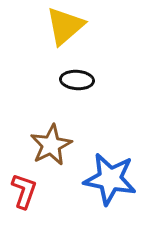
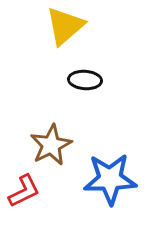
black ellipse: moved 8 px right
blue star: rotated 12 degrees counterclockwise
red L-shape: rotated 45 degrees clockwise
